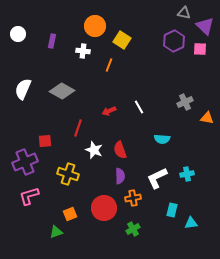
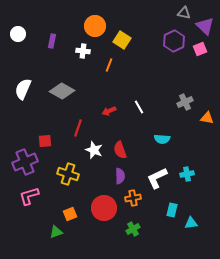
pink square: rotated 24 degrees counterclockwise
